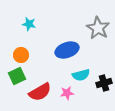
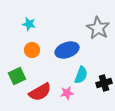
orange circle: moved 11 px right, 5 px up
cyan semicircle: rotated 54 degrees counterclockwise
